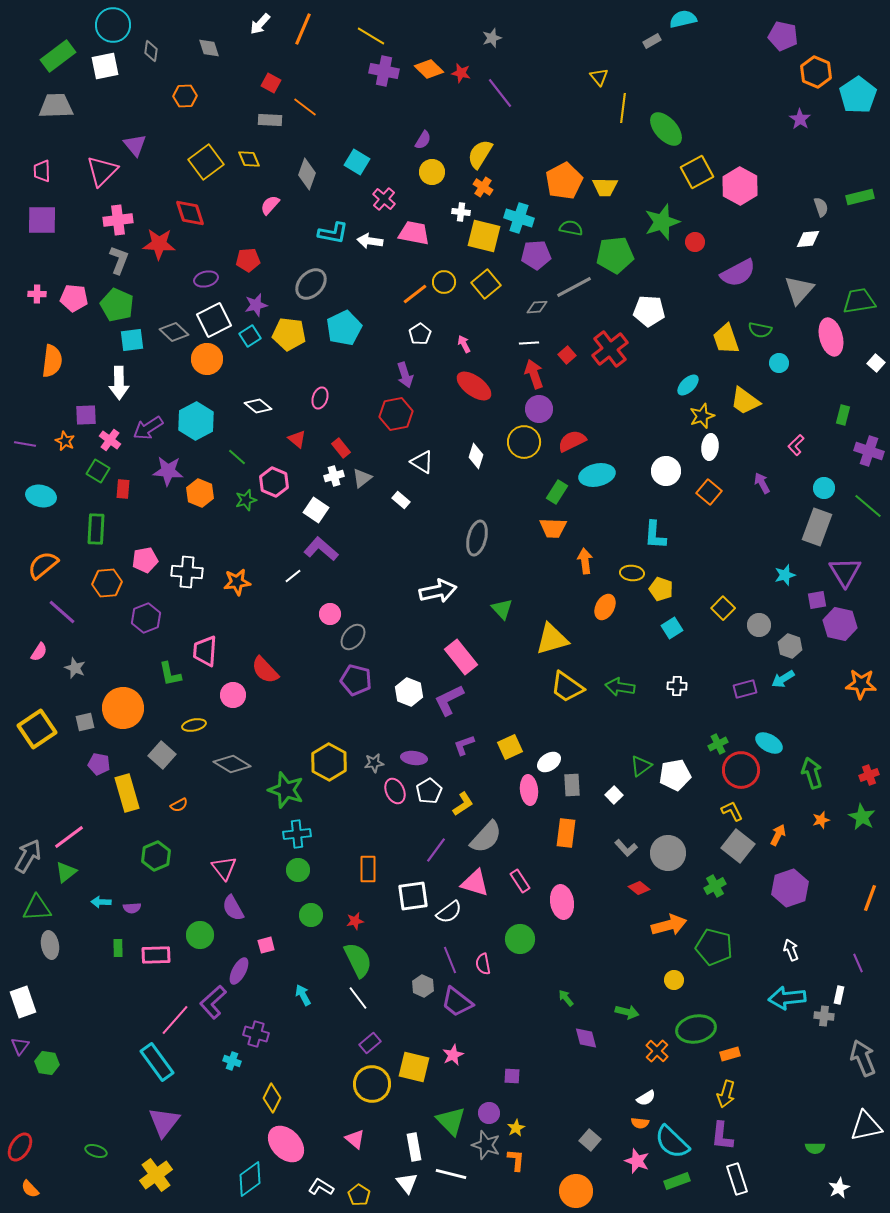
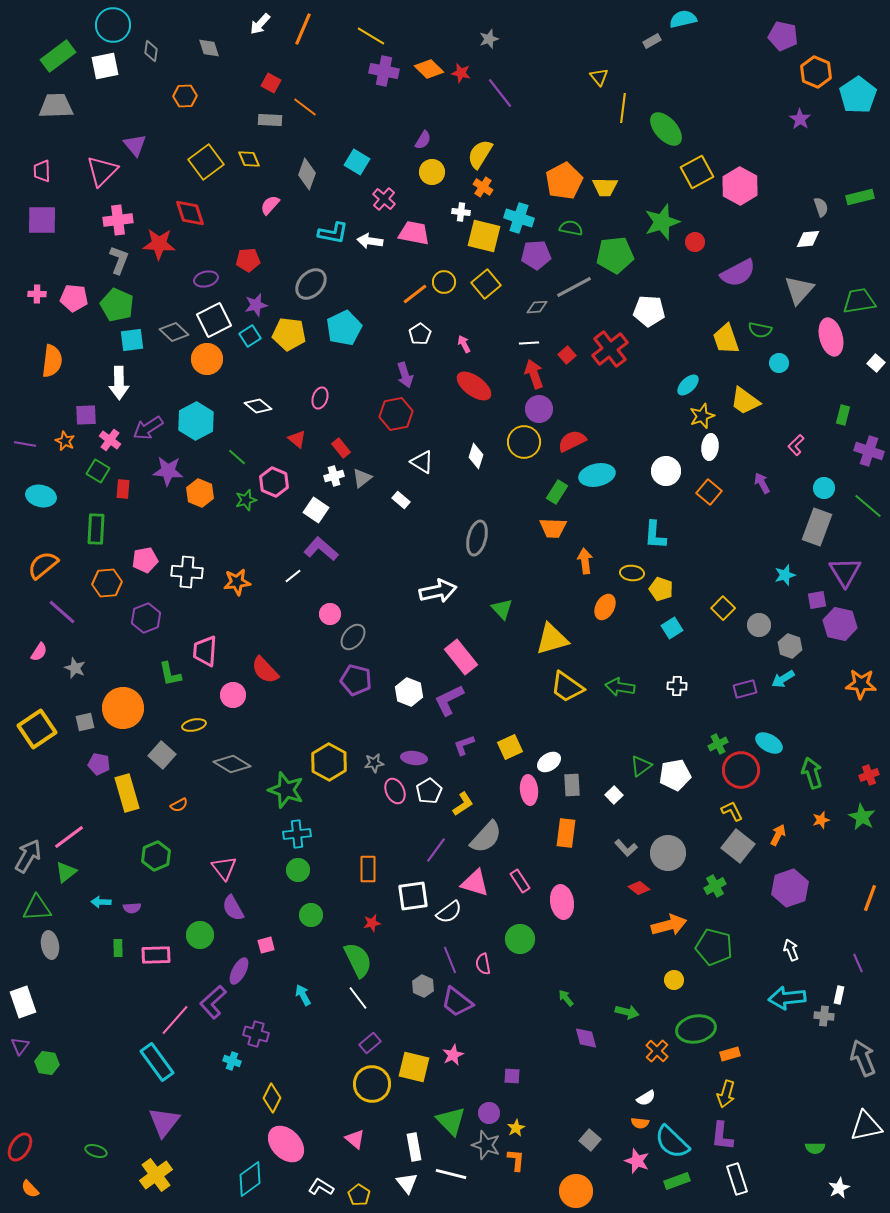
gray star at (492, 38): moved 3 px left, 1 px down
red star at (355, 921): moved 17 px right, 2 px down
